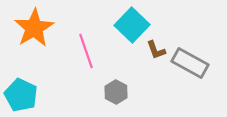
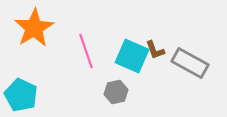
cyan square: moved 31 px down; rotated 20 degrees counterclockwise
brown L-shape: moved 1 px left
gray hexagon: rotated 20 degrees clockwise
